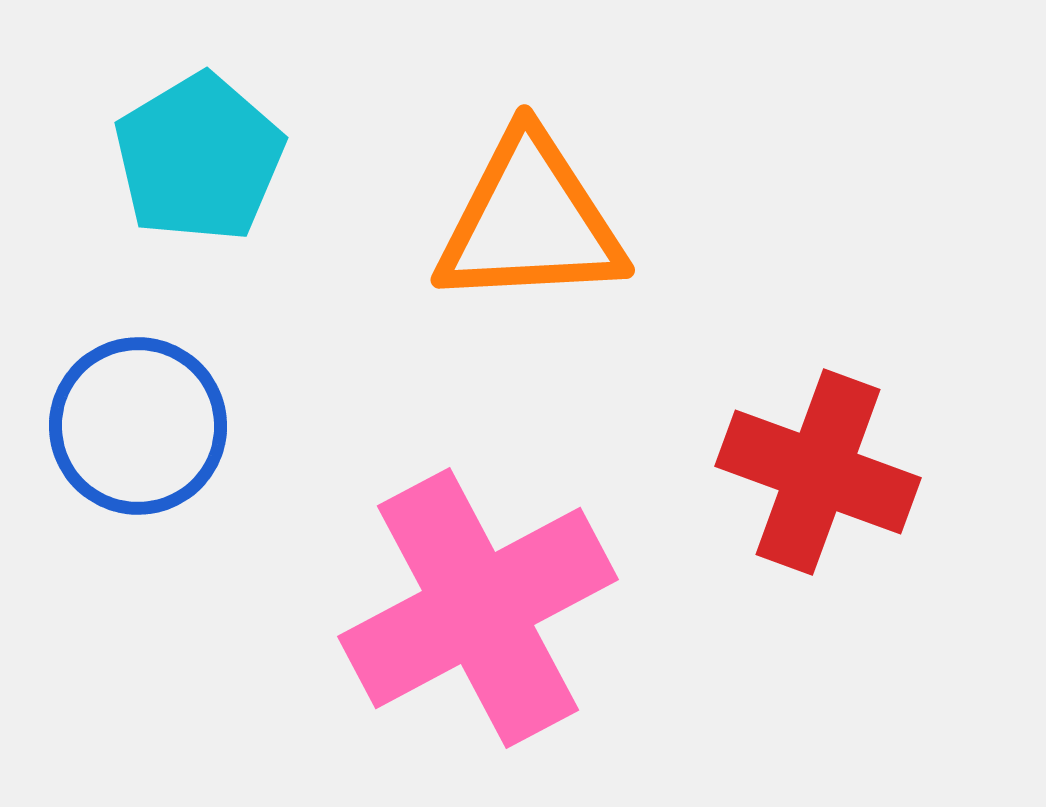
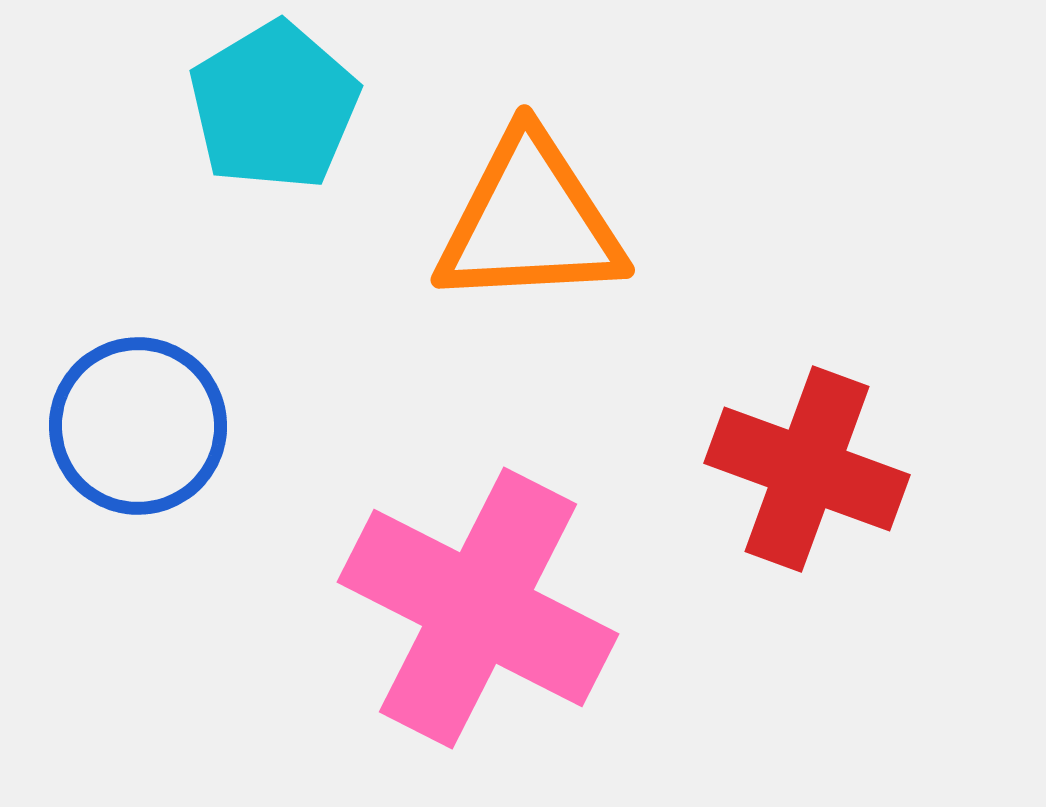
cyan pentagon: moved 75 px right, 52 px up
red cross: moved 11 px left, 3 px up
pink cross: rotated 35 degrees counterclockwise
